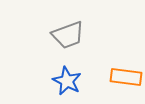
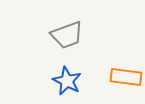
gray trapezoid: moved 1 px left
